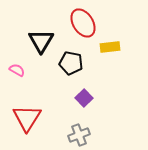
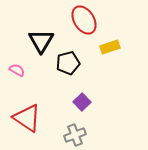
red ellipse: moved 1 px right, 3 px up
yellow rectangle: rotated 12 degrees counterclockwise
black pentagon: moved 3 px left; rotated 25 degrees counterclockwise
purple square: moved 2 px left, 4 px down
red triangle: rotated 28 degrees counterclockwise
gray cross: moved 4 px left
